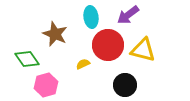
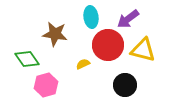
purple arrow: moved 4 px down
brown star: rotated 15 degrees counterclockwise
